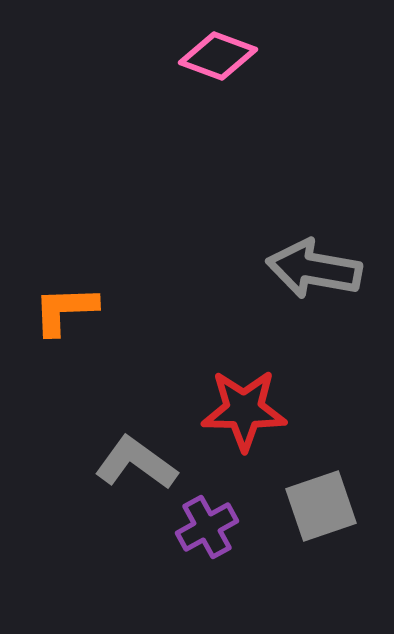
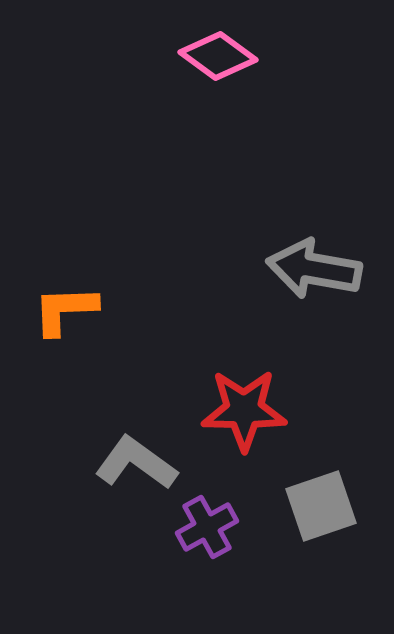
pink diamond: rotated 16 degrees clockwise
